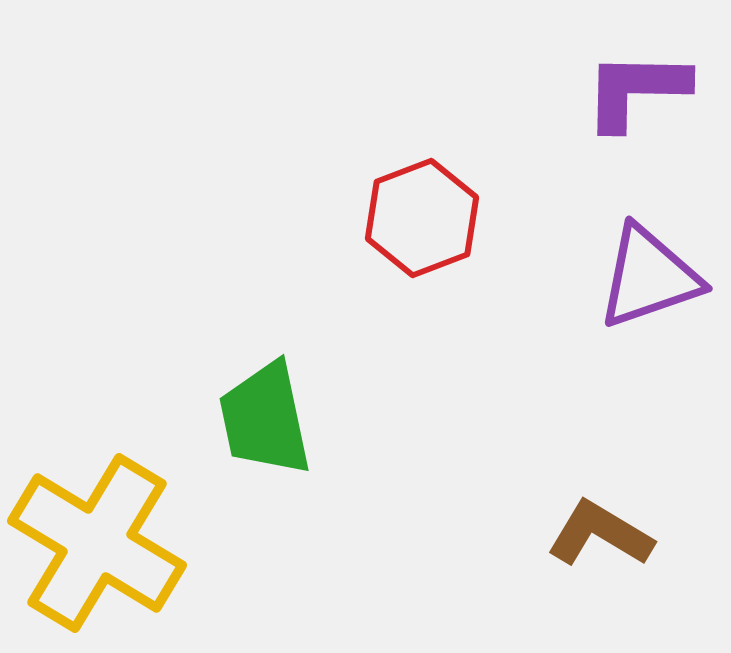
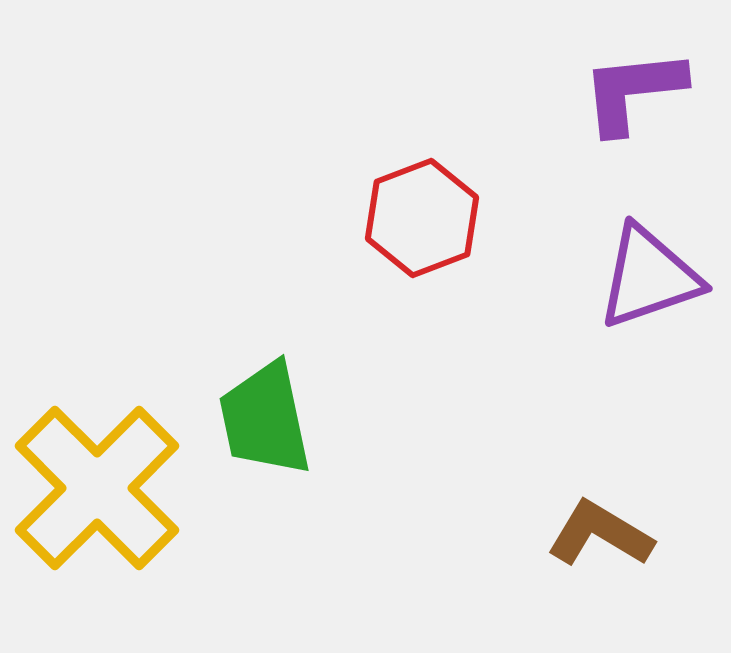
purple L-shape: moved 3 px left, 1 px down; rotated 7 degrees counterclockwise
yellow cross: moved 55 px up; rotated 14 degrees clockwise
